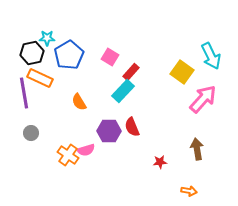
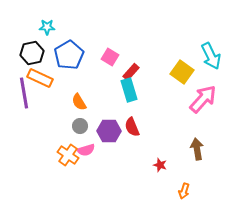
cyan star: moved 11 px up
cyan rectangle: moved 6 px right, 1 px up; rotated 60 degrees counterclockwise
gray circle: moved 49 px right, 7 px up
red star: moved 3 px down; rotated 24 degrees clockwise
orange arrow: moved 5 px left; rotated 98 degrees clockwise
